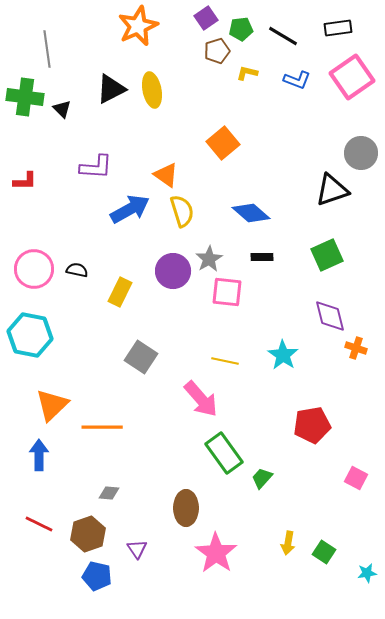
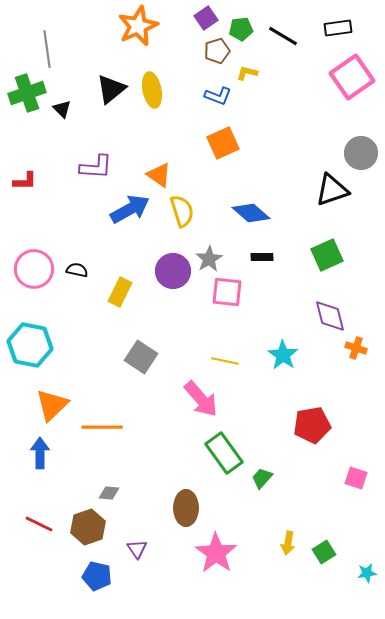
blue L-shape at (297, 80): moved 79 px left, 16 px down
black triangle at (111, 89): rotated 12 degrees counterclockwise
green cross at (25, 97): moved 2 px right, 4 px up; rotated 27 degrees counterclockwise
orange square at (223, 143): rotated 16 degrees clockwise
orange triangle at (166, 175): moved 7 px left
cyan hexagon at (30, 335): moved 10 px down
blue arrow at (39, 455): moved 1 px right, 2 px up
pink square at (356, 478): rotated 10 degrees counterclockwise
brown hexagon at (88, 534): moved 7 px up
green square at (324, 552): rotated 25 degrees clockwise
